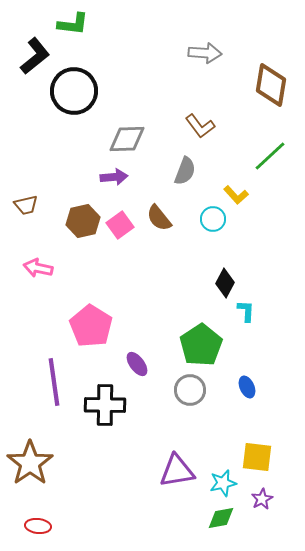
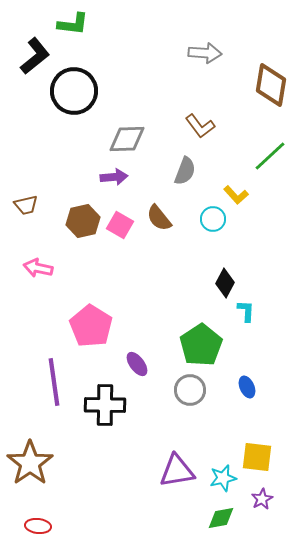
pink square: rotated 24 degrees counterclockwise
cyan star: moved 5 px up
